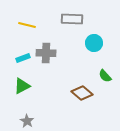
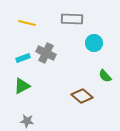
yellow line: moved 2 px up
gray cross: rotated 24 degrees clockwise
brown diamond: moved 3 px down
gray star: rotated 24 degrees counterclockwise
